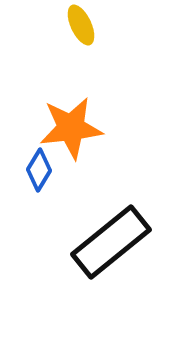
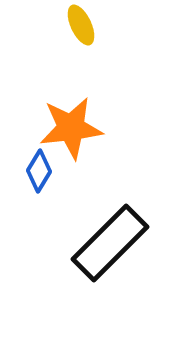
blue diamond: moved 1 px down
black rectangle: moved 1 px left, 1 px down; rotated 6 degrees counterclockwise
